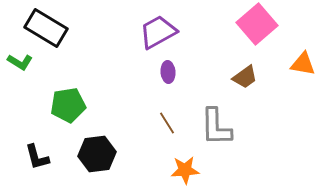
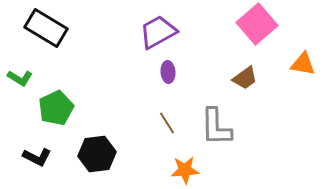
green L-shape: moved 16 px down
brown trapezoid: moved 1 px down
green pentagon: moved 12 px left, 3 px down; rotated 16 degrees counterclockwise
black L-shape: rotated 48 degrees counterclockwise
